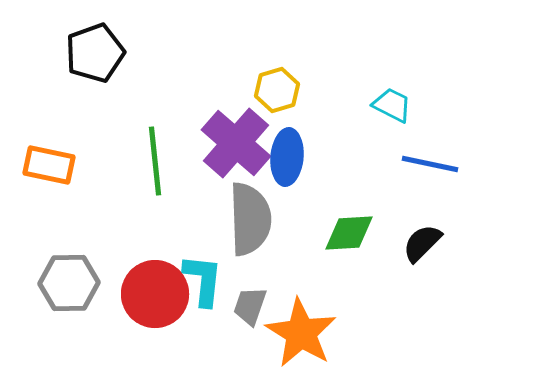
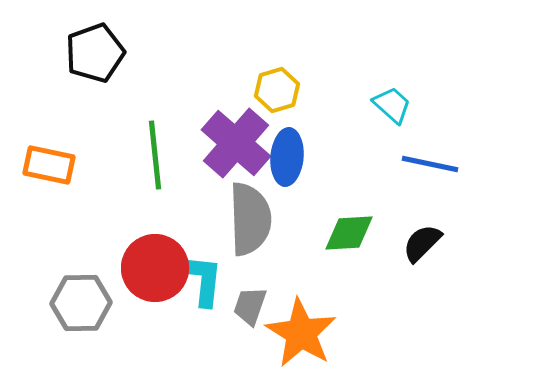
cyan trapezoid: rotated 15 degrees clockwise
green line: moved 6 px up
gray hexagon: moved 12 px right, 20 px down
red circle: moved 26 px up
